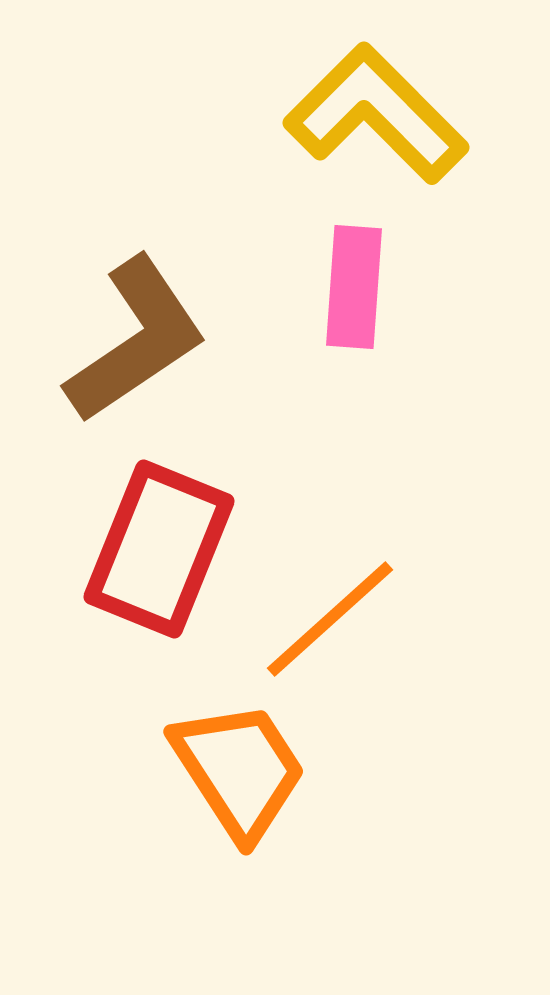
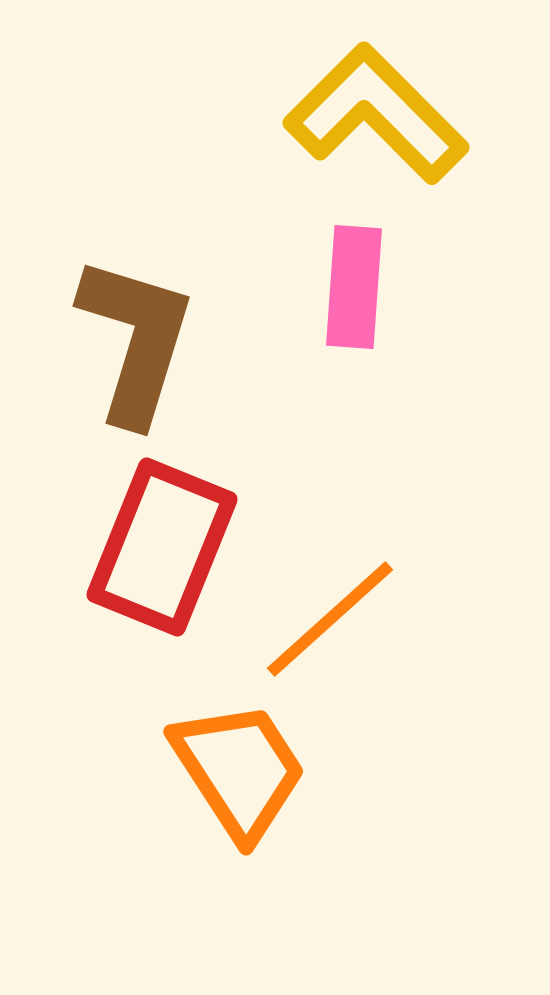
brown L-shape: rotated 39 degrees counterclockwise
red rectangle: moved 3 px right, 2 px up
